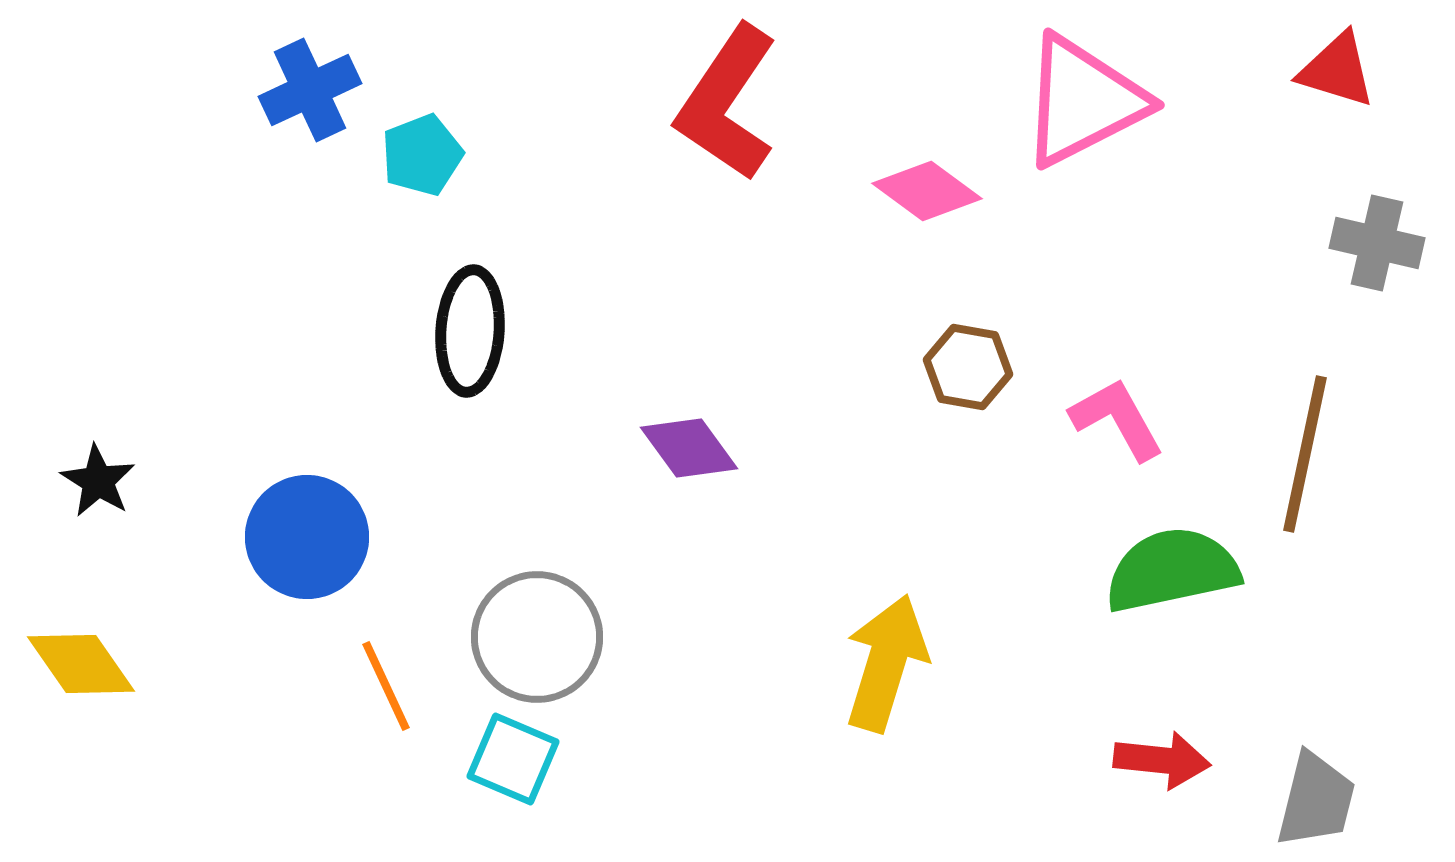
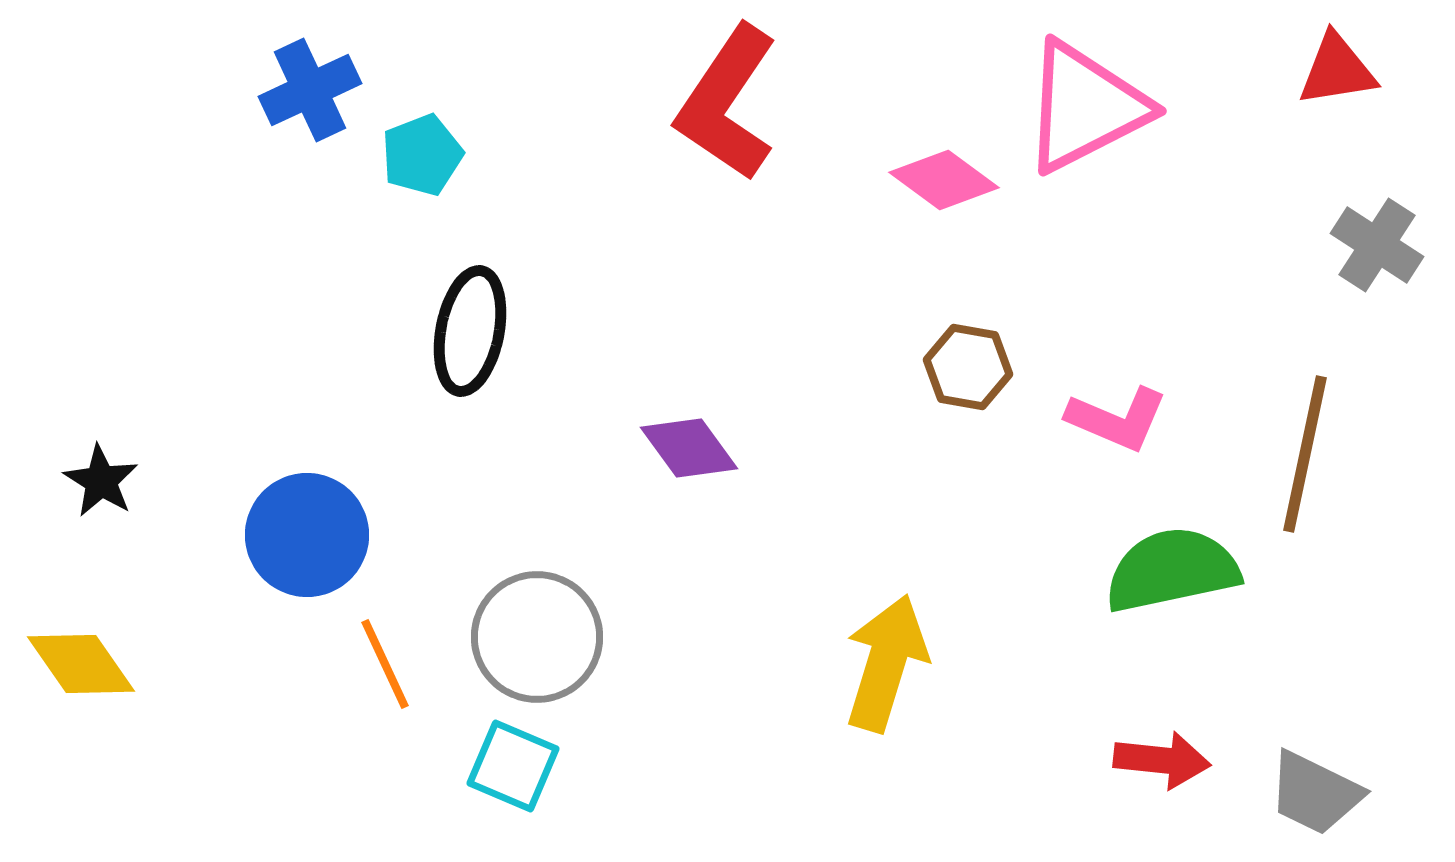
red triangle: rotated 26 degrees counterclockwise
pink triangle: moved 2 px right, 6 px down
pink diamond: moved 17 px right, 11 px up
gray cross: moved 2 px down; rotated 20 degrees clockwise
black ellipse: rotated 7 degrees clockwise
pink L-shape: rotated 142 degrees clockwise
black star: moved 3 px right
blue circle: moved 2 px up
orange line: moved 1 px left, 22 px up
cyan square: moved 7 px down
gray trapezoid: moved 1 px left, 7 px up; rotated 102 degrees clockwise
